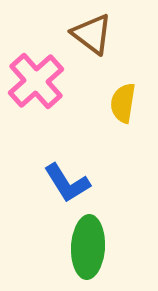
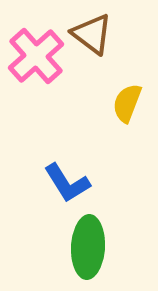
pink cross: moved 25 px up
yellow semicircle: moved 4 px right; rotated 12 degrees clockwise
